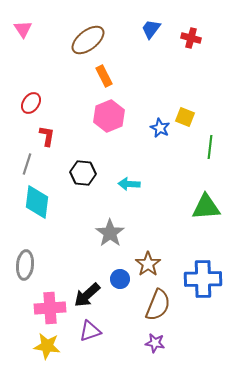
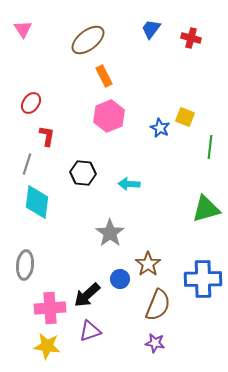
green triangle: moved 2 px down; rotated 12 degrees counterclockwise
